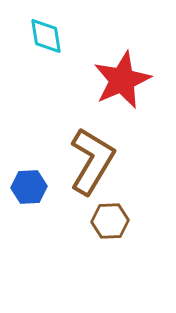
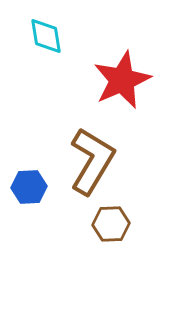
brown hexagon: moved 1 px right, 3 px down
